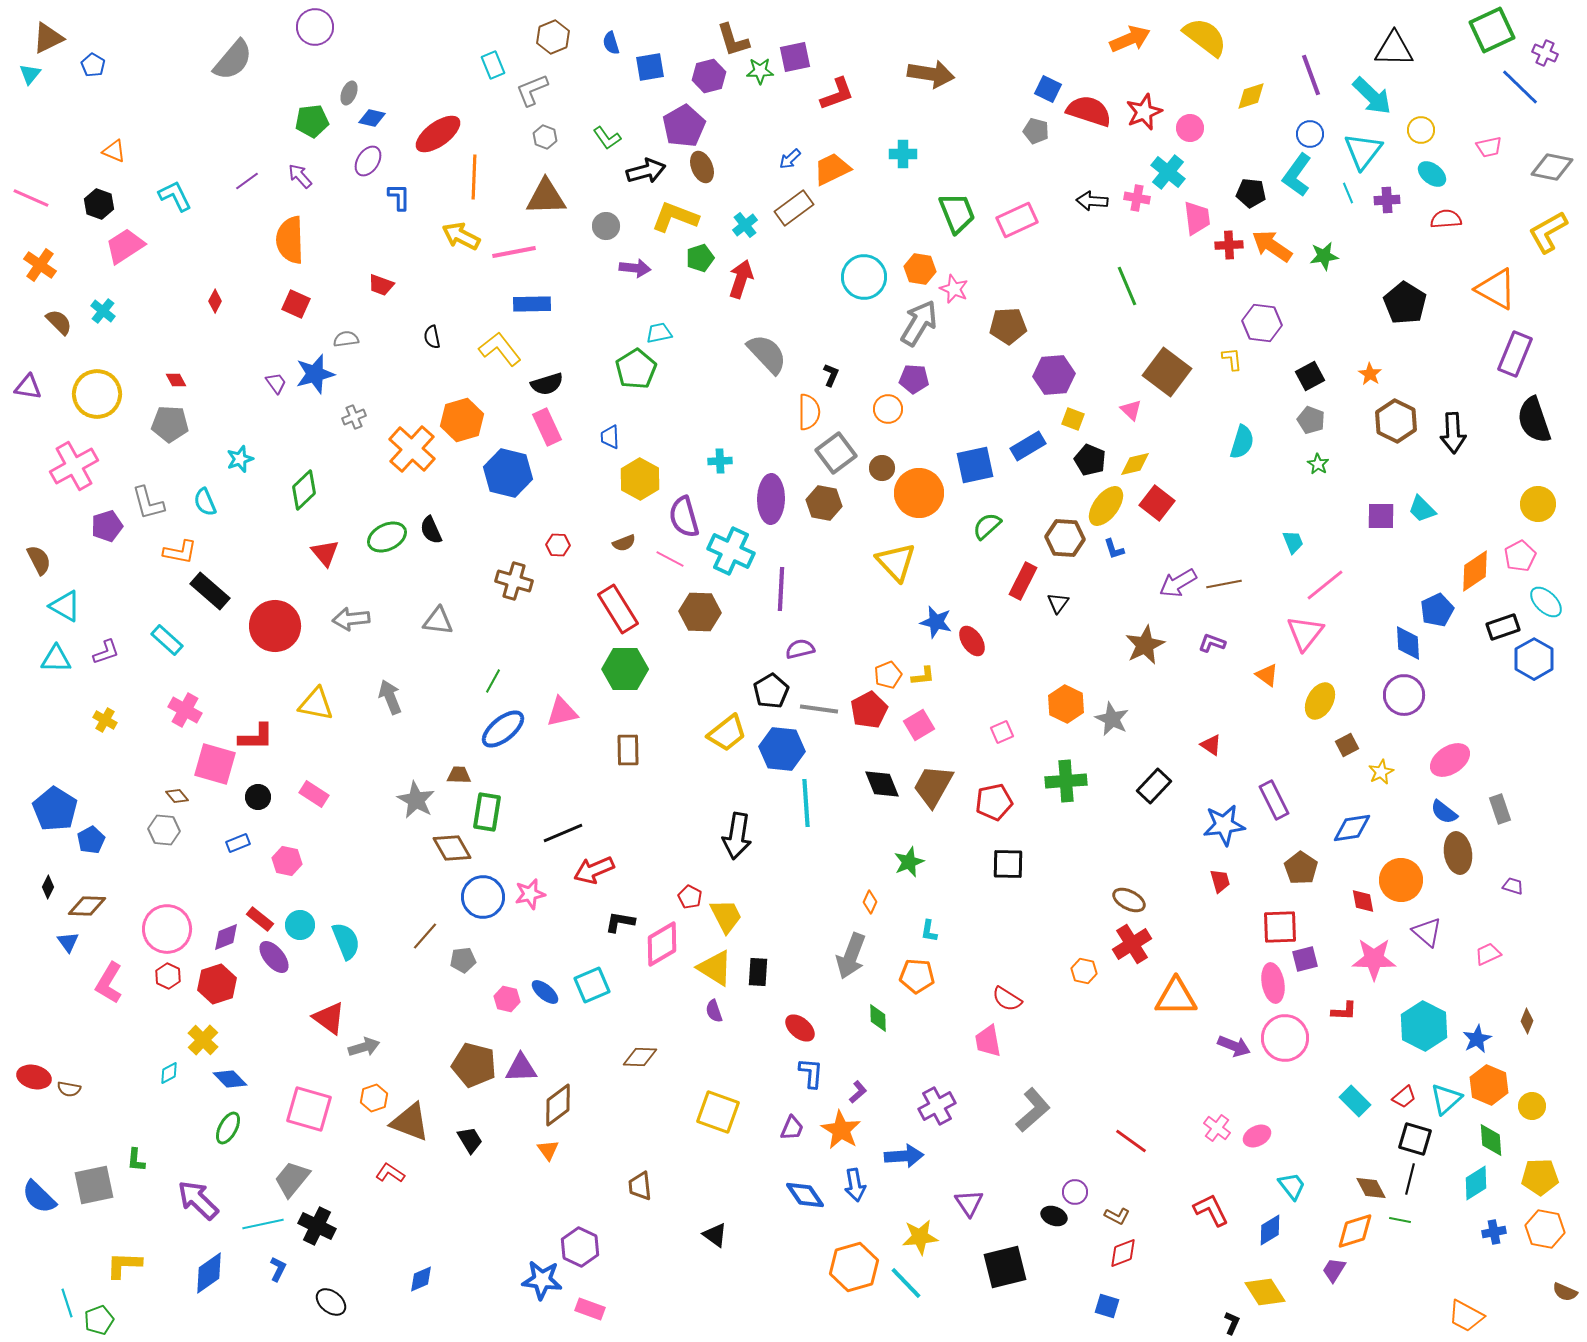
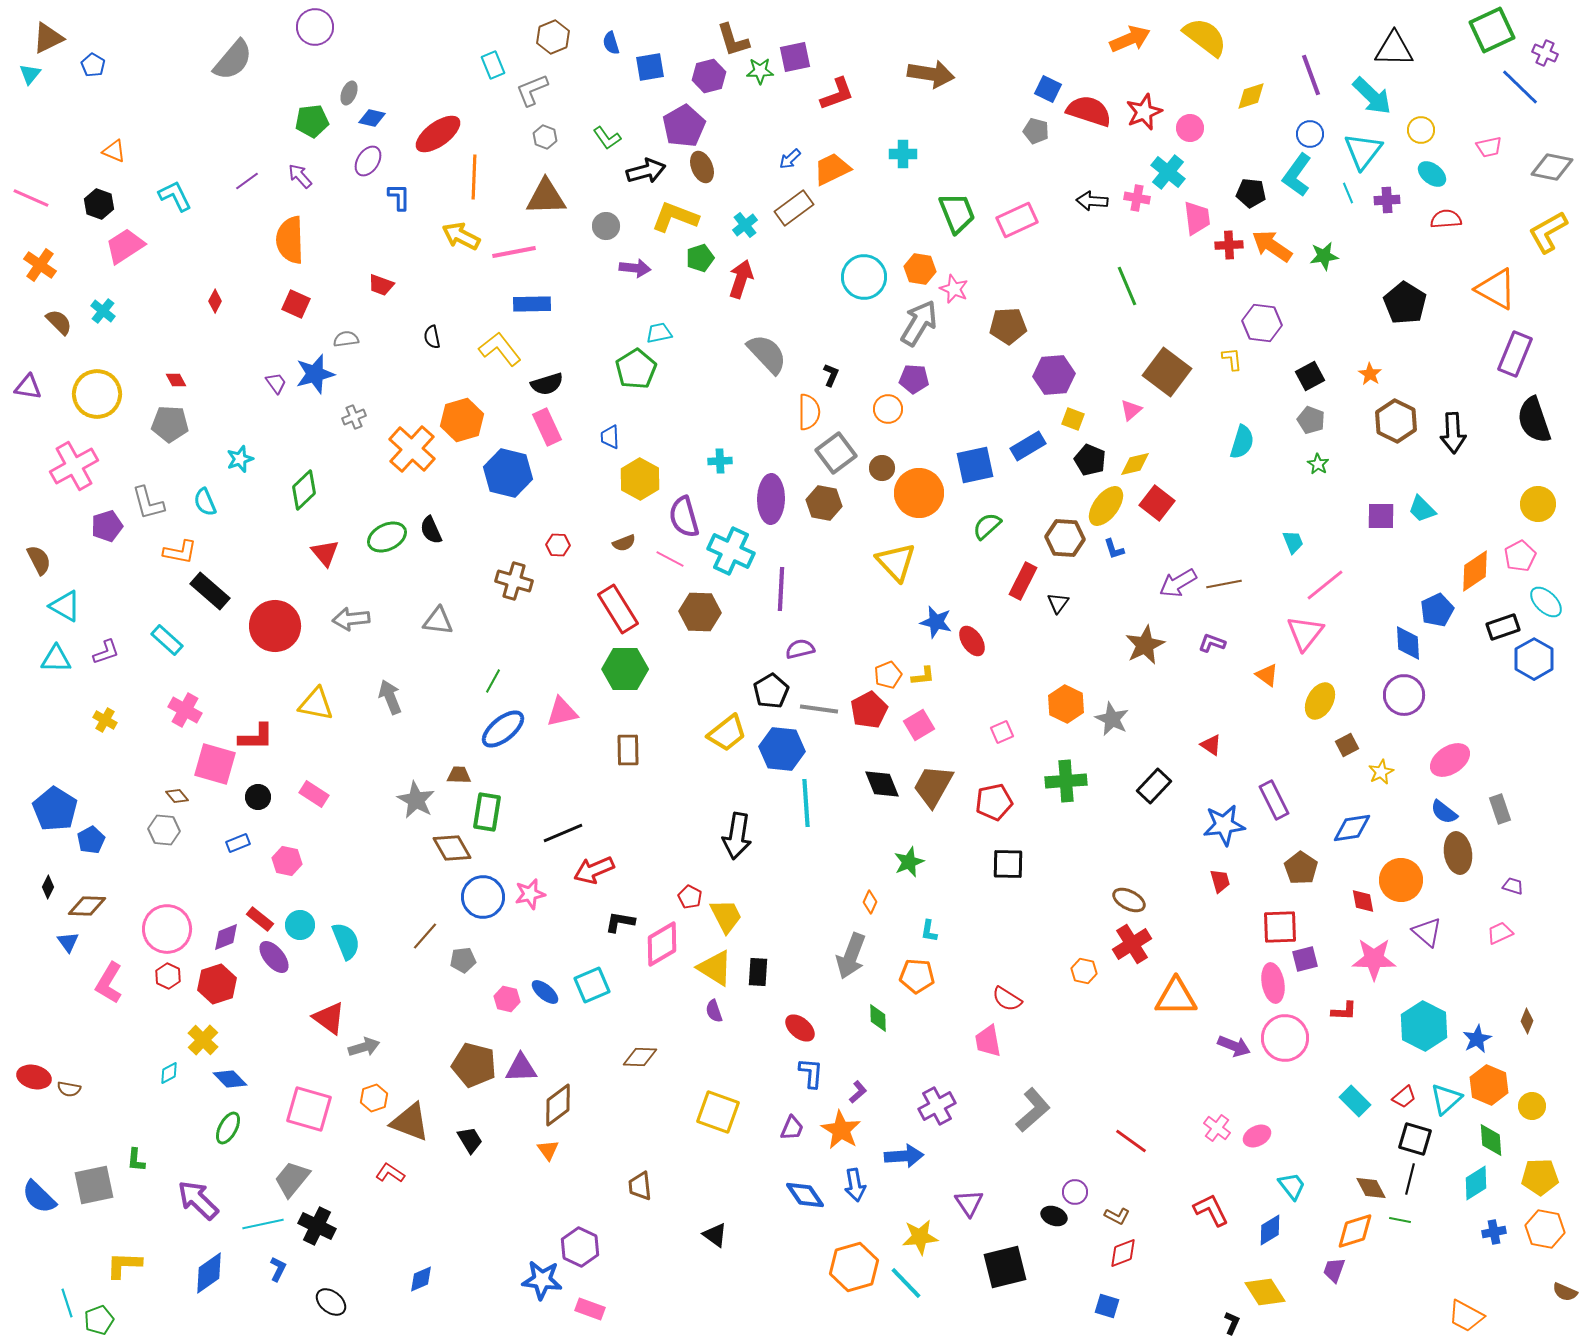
pink triangle at (1131, 410): rotated 35 degrees clockwise
pink trapezoid at (1488, 954): moved 12 px right, 21 px up
purple trapezoid at (1334, 1270): rotated 12 degrees counterclockwise
